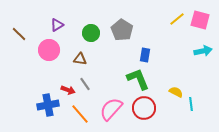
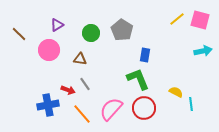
orange line: moved 2 px right
